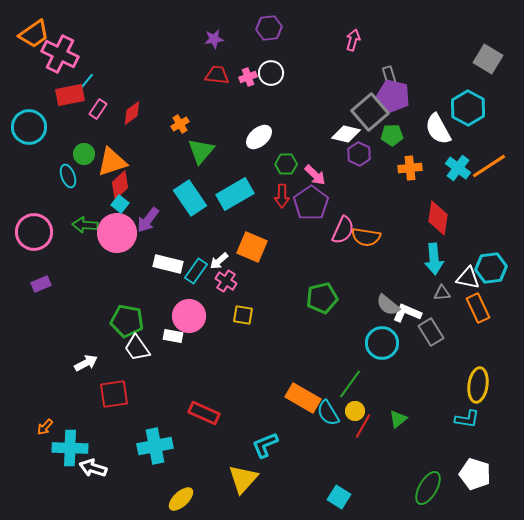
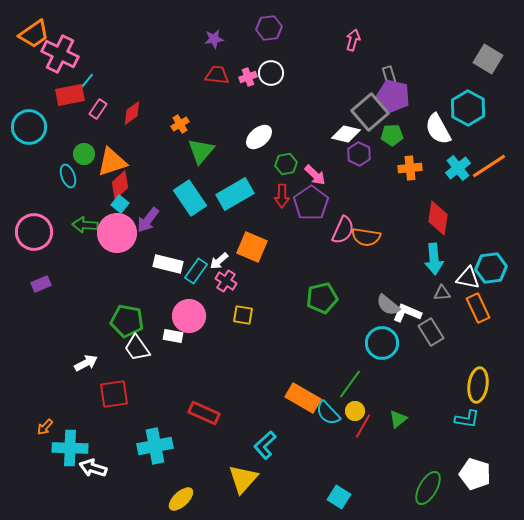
green hexagon at (286, 164): rotated 10 degrees counterclockwise
cyan cross at (458, 168): rotated 15 degrees clockwise
cyan semicircle at (328, 413): rotated 12 degrees counterclockwise
cyan L-shape at (265, 445): rotated 20 degrees counterclockwise
